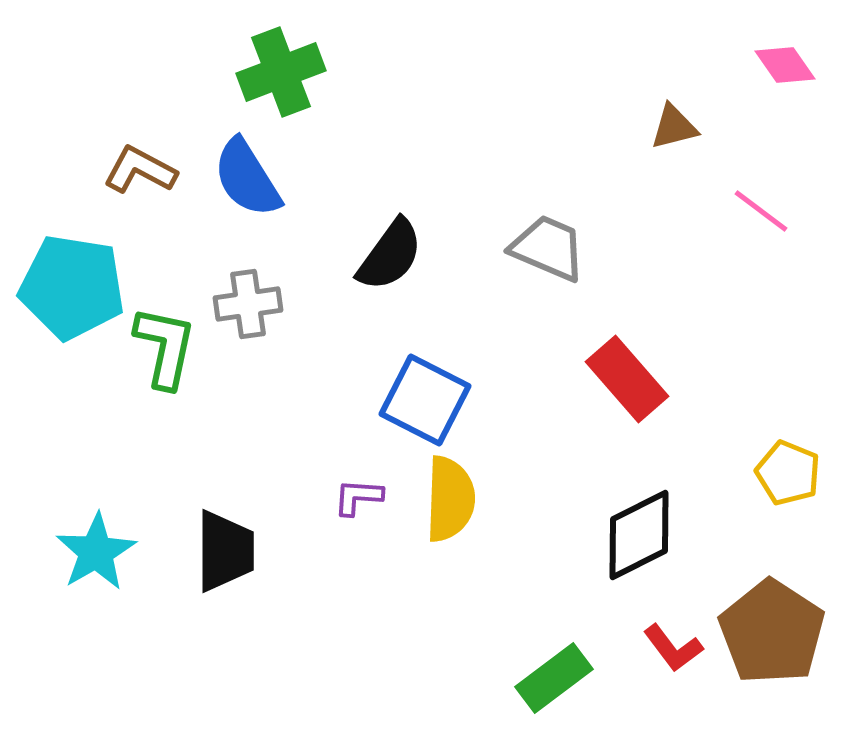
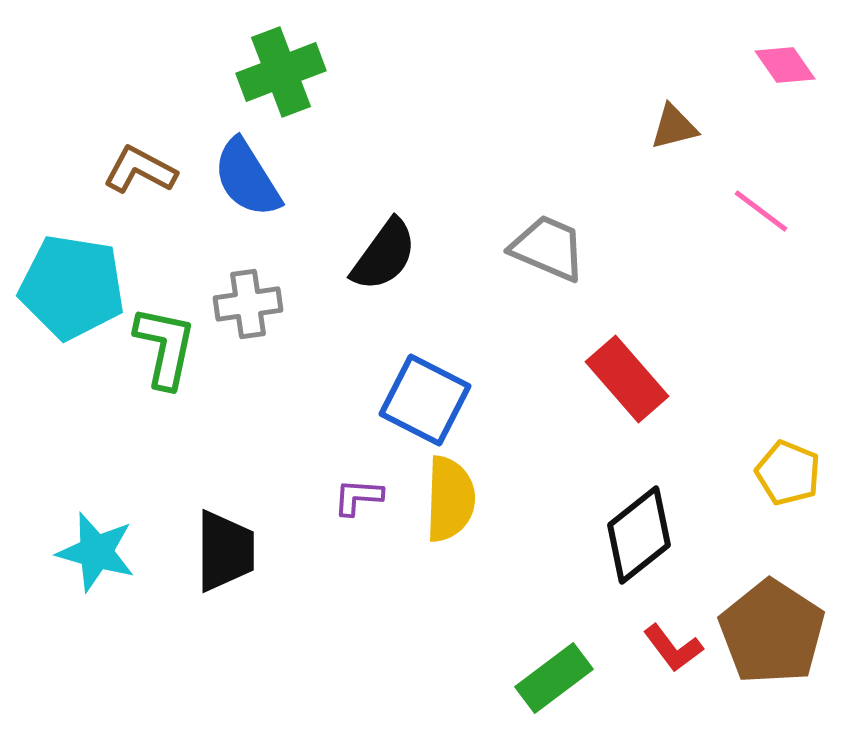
black semicircle: moved 6 px left
black diamond: rotated 12 degrees counterclockwise
cyan star: rotated 26 degrees counterclockwise
